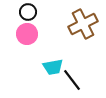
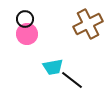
black circle: moved 3 px left, 7 px down
brown cross: moved 5 px right
black line: rotated 15 degrees counterclockwise
